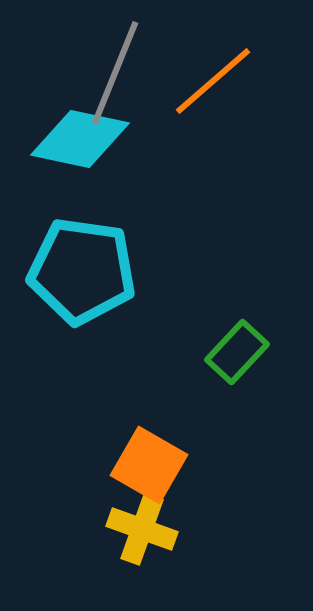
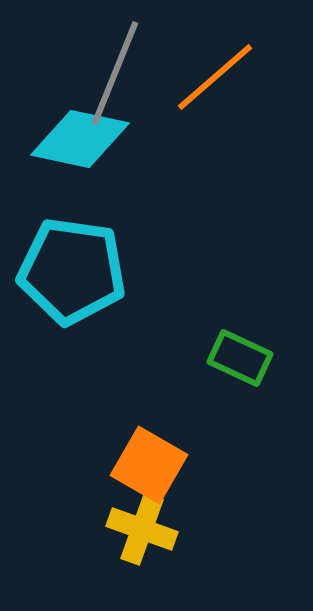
orange line: moved 2 px right, 4 px up
cyan pentagon: moved 10 px left
green rectangle: moved 3 px right, 6 px down; rotated 72 degrees clockwise
